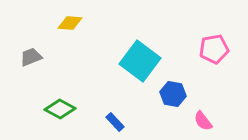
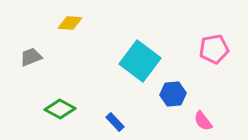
blue hexagon: rotated 15 degrees counterclockwise
